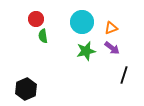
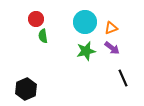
cyan circle: moved 3 px right
black line: moved 1 px left, 3 px down; rotated 42 degrees counterclockwise
